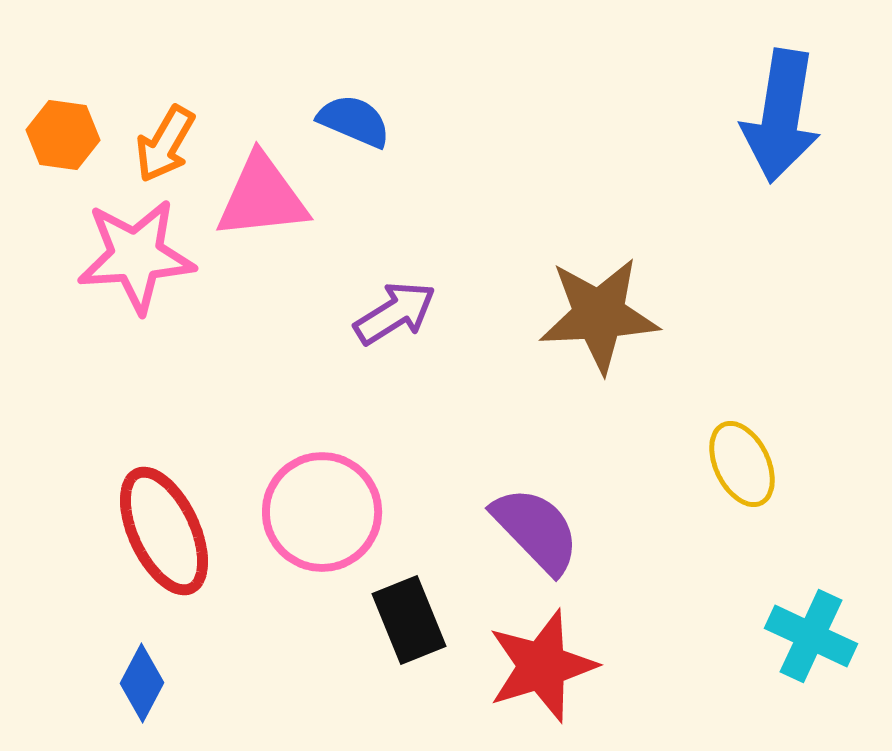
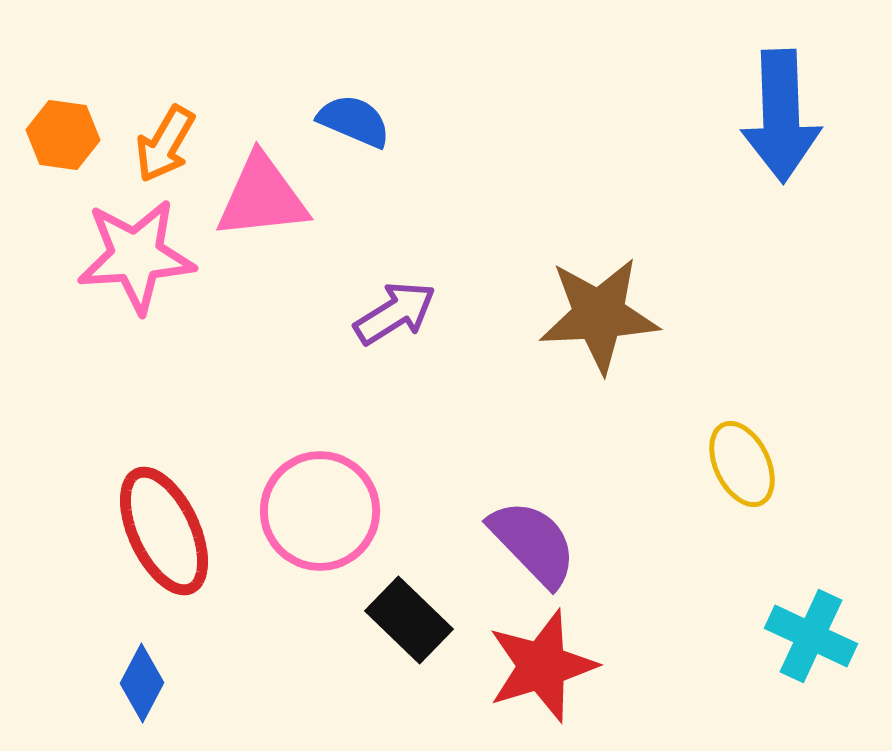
blue arrow: rotated 11 degrees counterclockwise
pink circle: moved 2 px left, 1 px up
purple semicircle: moved 3 px left, 13 px down
black rectangle: rotated 24 degrees counterclockwise
